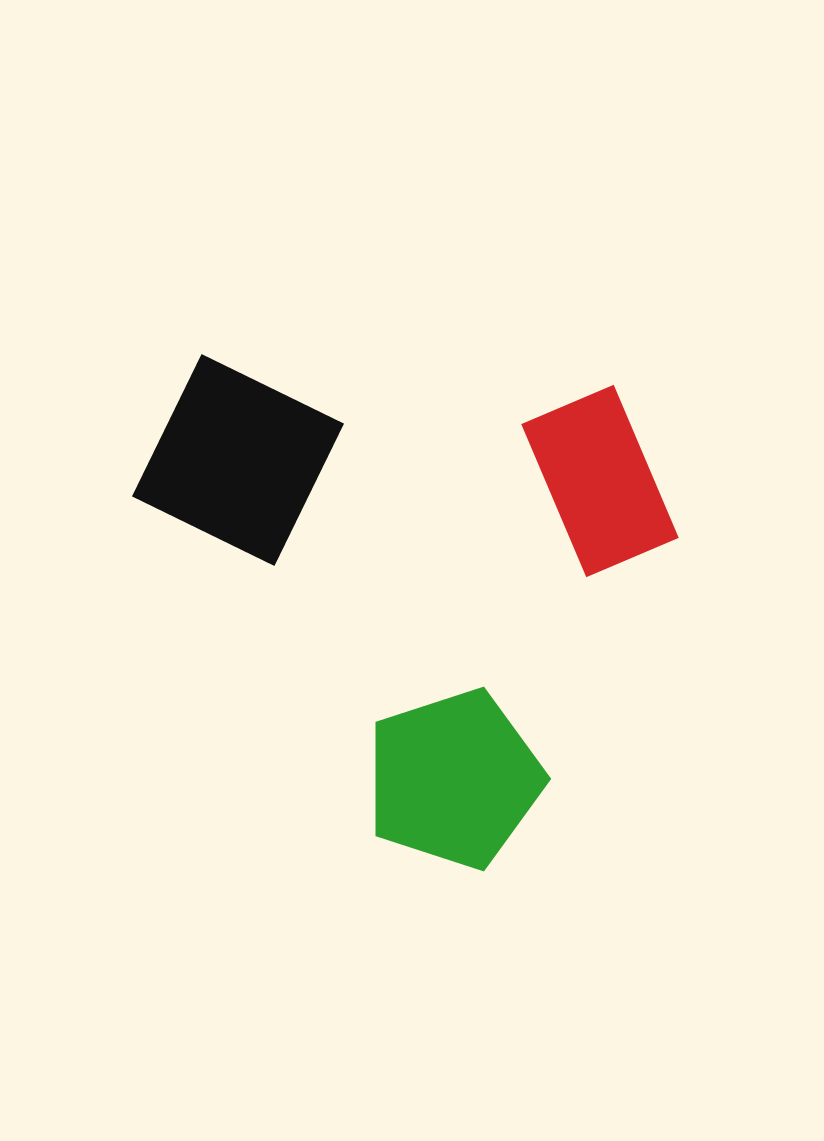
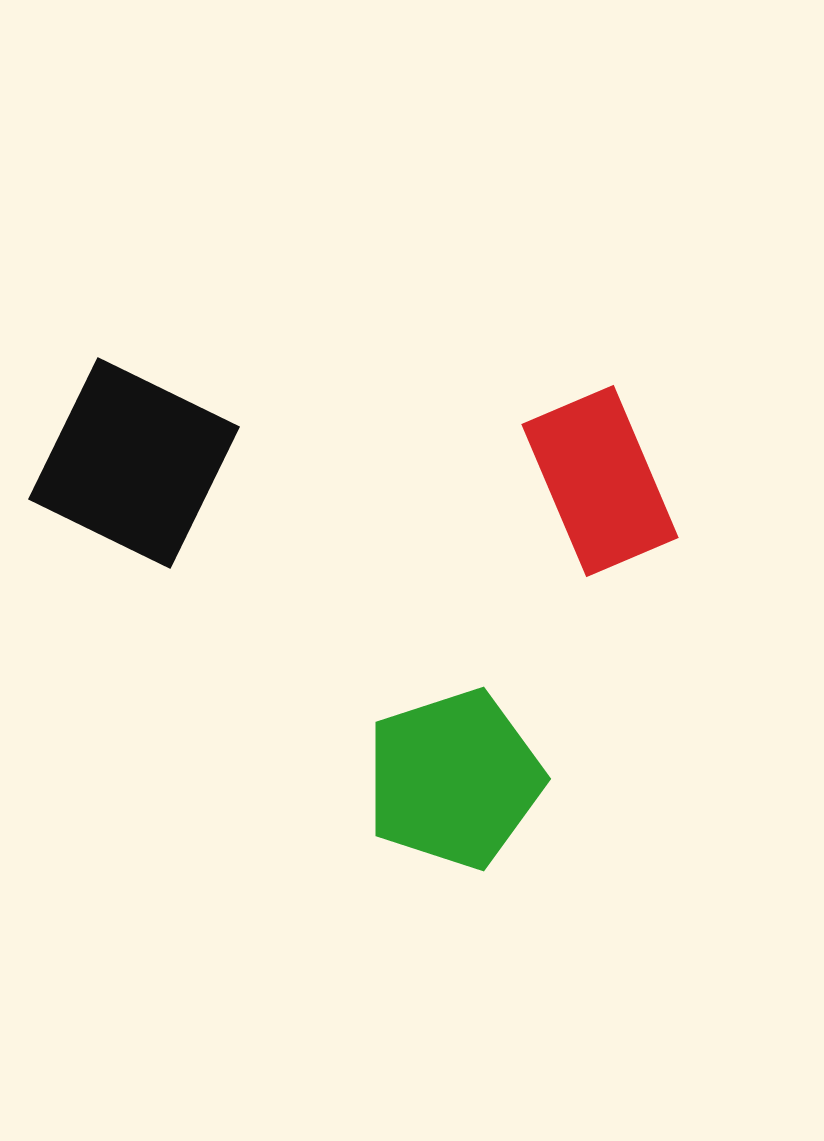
black square: moved 104 px left, 3 px down
